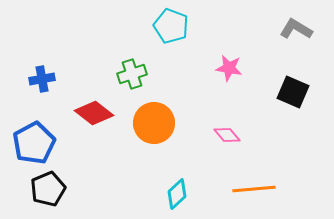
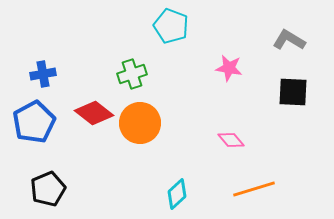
gray L-shape: moved 7 px left, 11 px down
blue cross: moved 1 px right, 5 px up
black square: rotated 20 degrees counterclockwise
orange circle: moved 14 px left
pink diamond: moved 4 px right, 5 px down
blue pentagon: moved 21 px up
orange line: rotated 12 degrees counterclockwise
